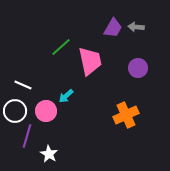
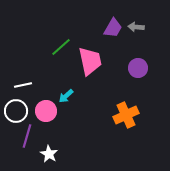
white line: rotated 36 degrees counterclockwise
white circle: moved 1 px right
